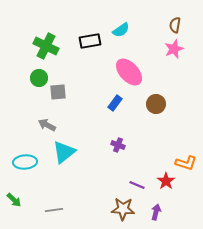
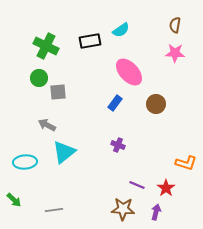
pink star: moved 1 px right, 4 px down; rotated 24 degrees clockwise
red star: moved 7 px down
